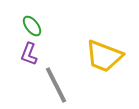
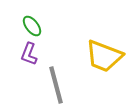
gray line: rotated 12 degrees clockwise
